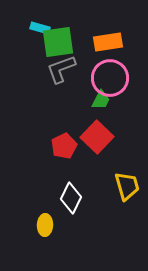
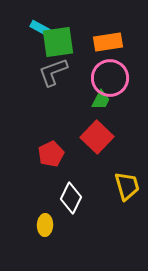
cyan rectangle: rotated 12 degrees clockwise
gray L-shape: moved 8 px left, 3 px down
red pentagon: moved 13 px left, 8 px down
